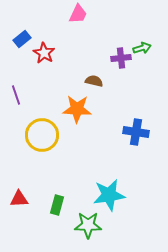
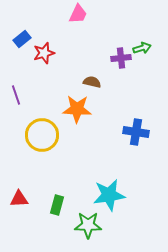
red star: rotated 25 degrees clockwise
brown semicircle: moved 2 px left, 1 px down
